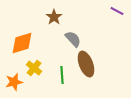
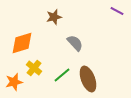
brown star: rotated 21 degrees clockwise
gray semicircle: moved 2 px right, 4 px down
brown ellipse: moved 2 px right, 15 px down
green line: rotated 54 degrees clockwise
